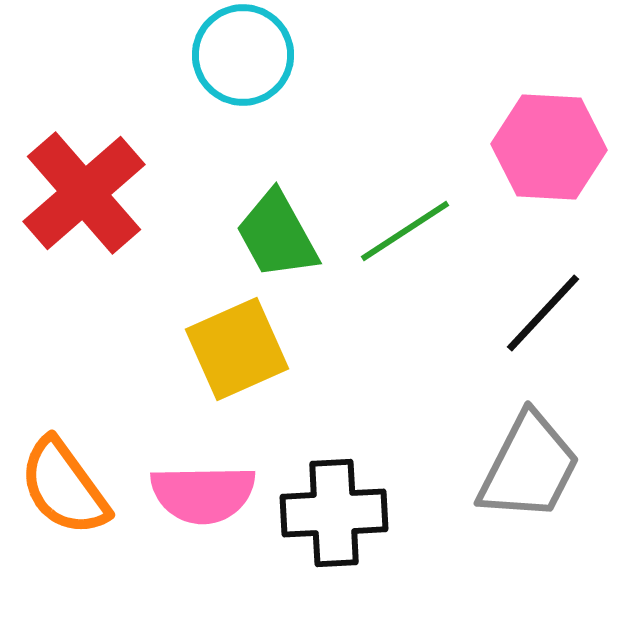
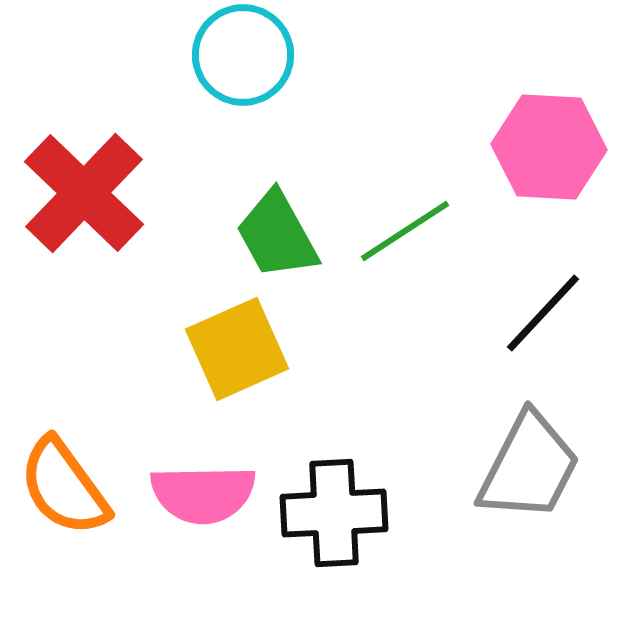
red cross: rotated 5 degrees counterclockwise
